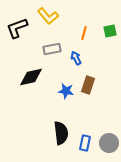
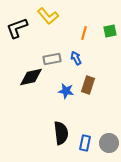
gray rectangle: moved 10 px down
